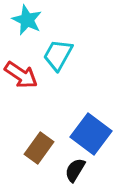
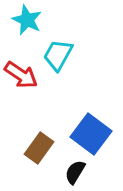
black semicircle: moved 2 px down
